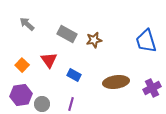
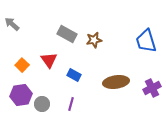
gray arrow: moved 15 px left
